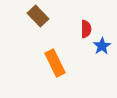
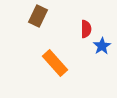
brown rectangle: rotated 70 degrees clockwise
orange rectangle: rotated 16 degrees counterclockwise
